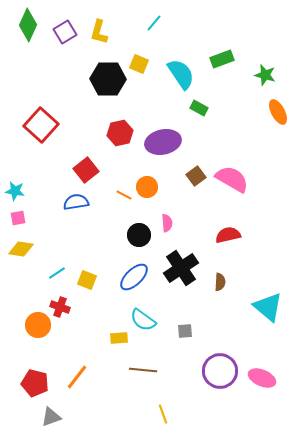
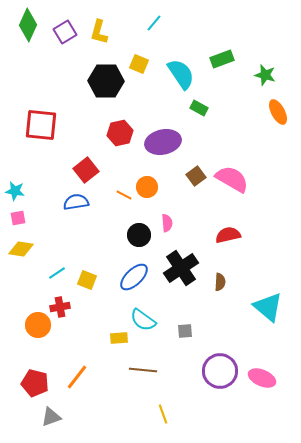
black hexagon at (108, 79): moved 2 px left, 2 px down
red square at (41, 125): rotated 36 degrees counterclockwise
red cross at (60, 307): rotated 30 degrees counterclockwise
